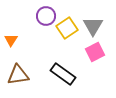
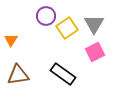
gray triangle: moved 1 px right, 2 px up
